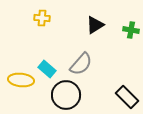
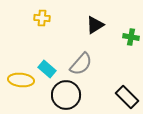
green cross: moved 7 px down
